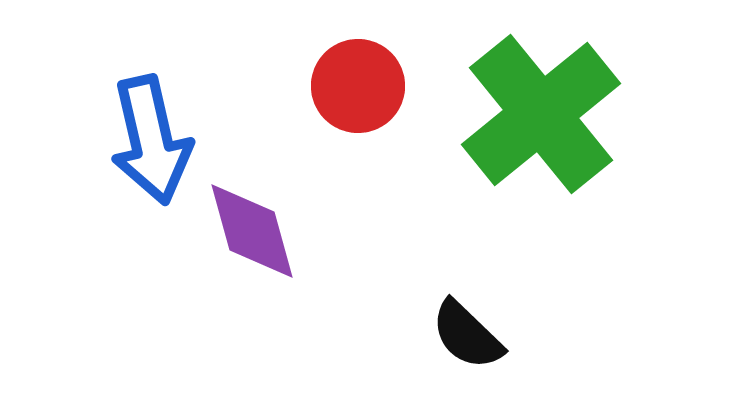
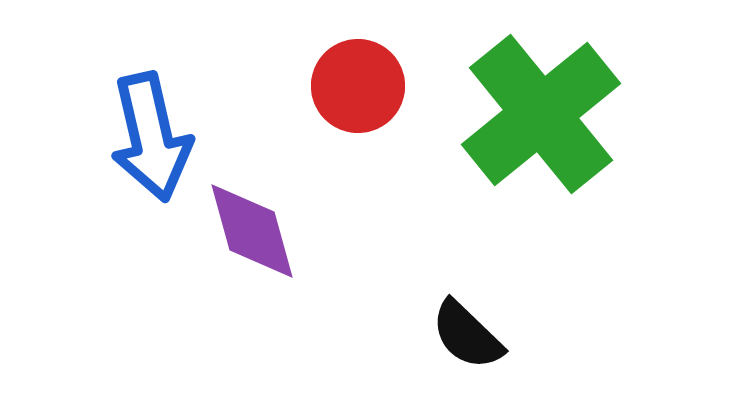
blue arrow: moved 3 px up
